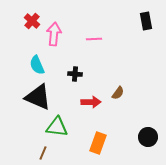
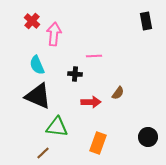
pink line: moved 17 px down
black triangle: moved 1 px up
brown line: rotated 24 degrees clockwise
